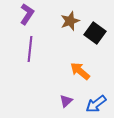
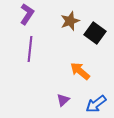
purple triangle: moved 3 px left, 1 px up
